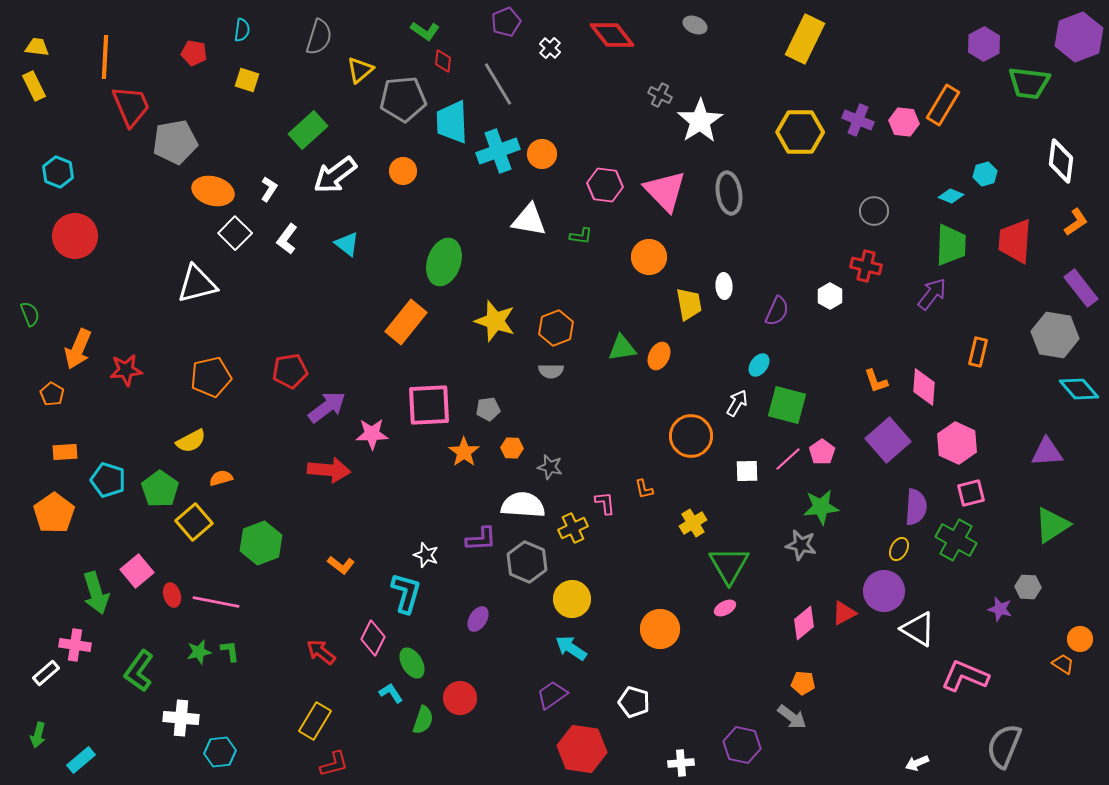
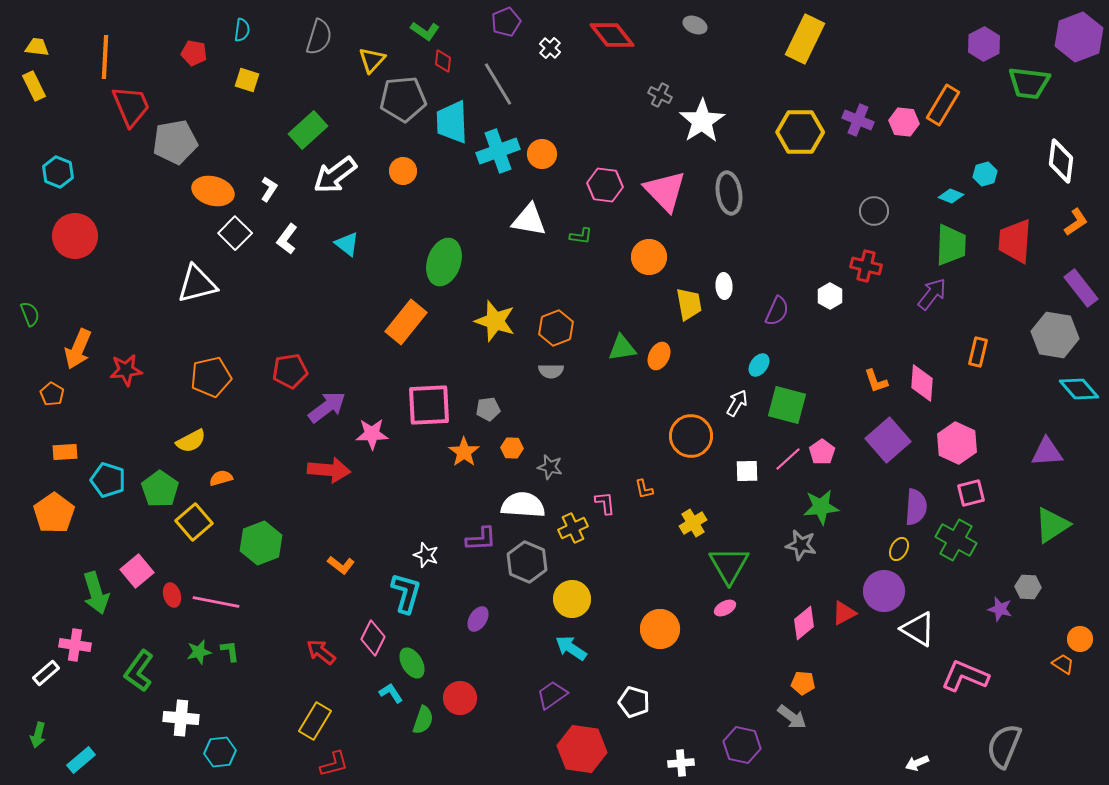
yellow triangle at (360, 70): moved 12 px right, 10 px up; rotated 8 degrees counterclockwise
white star at (700, 121): moved 2 px right
pink diamond at (924, 387): moved 2 px left, 4 px up
